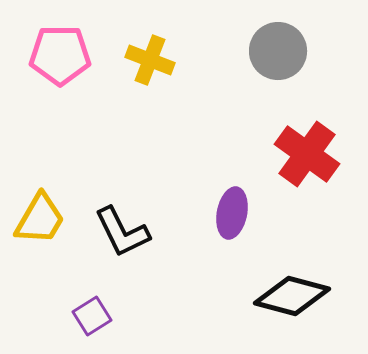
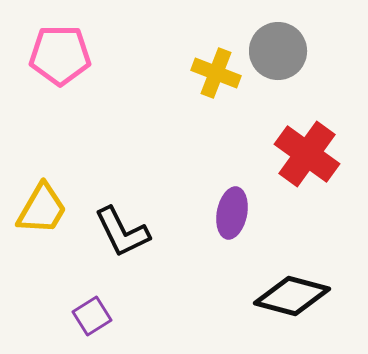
yellow cross: moved 66 px right, 13 px down
yellow trapezoid: moved 2 px right, 10 px up
